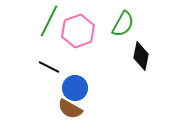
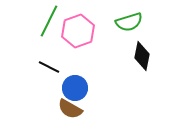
green semicircle: moved 6 px right, 2 px up; rotated 44 degrees clockwise
black diamond: moved 1 px right
